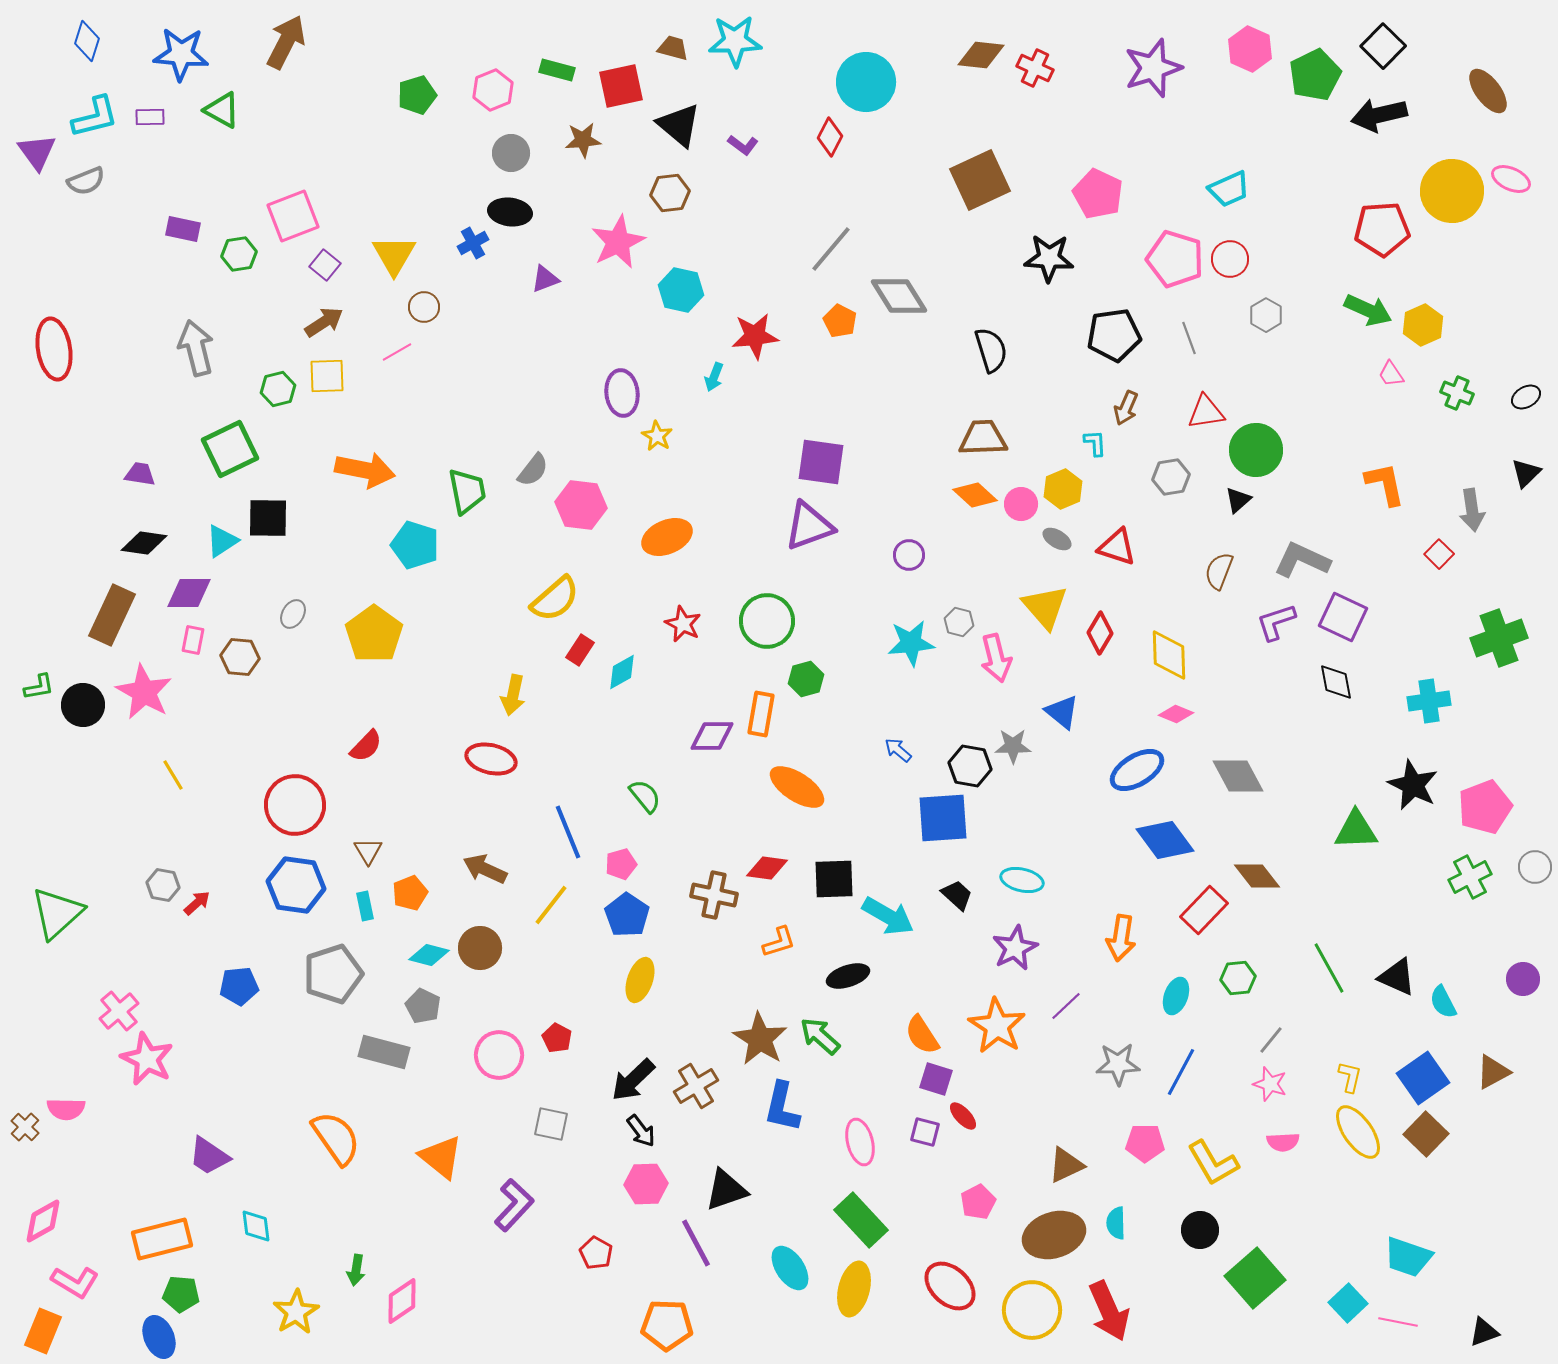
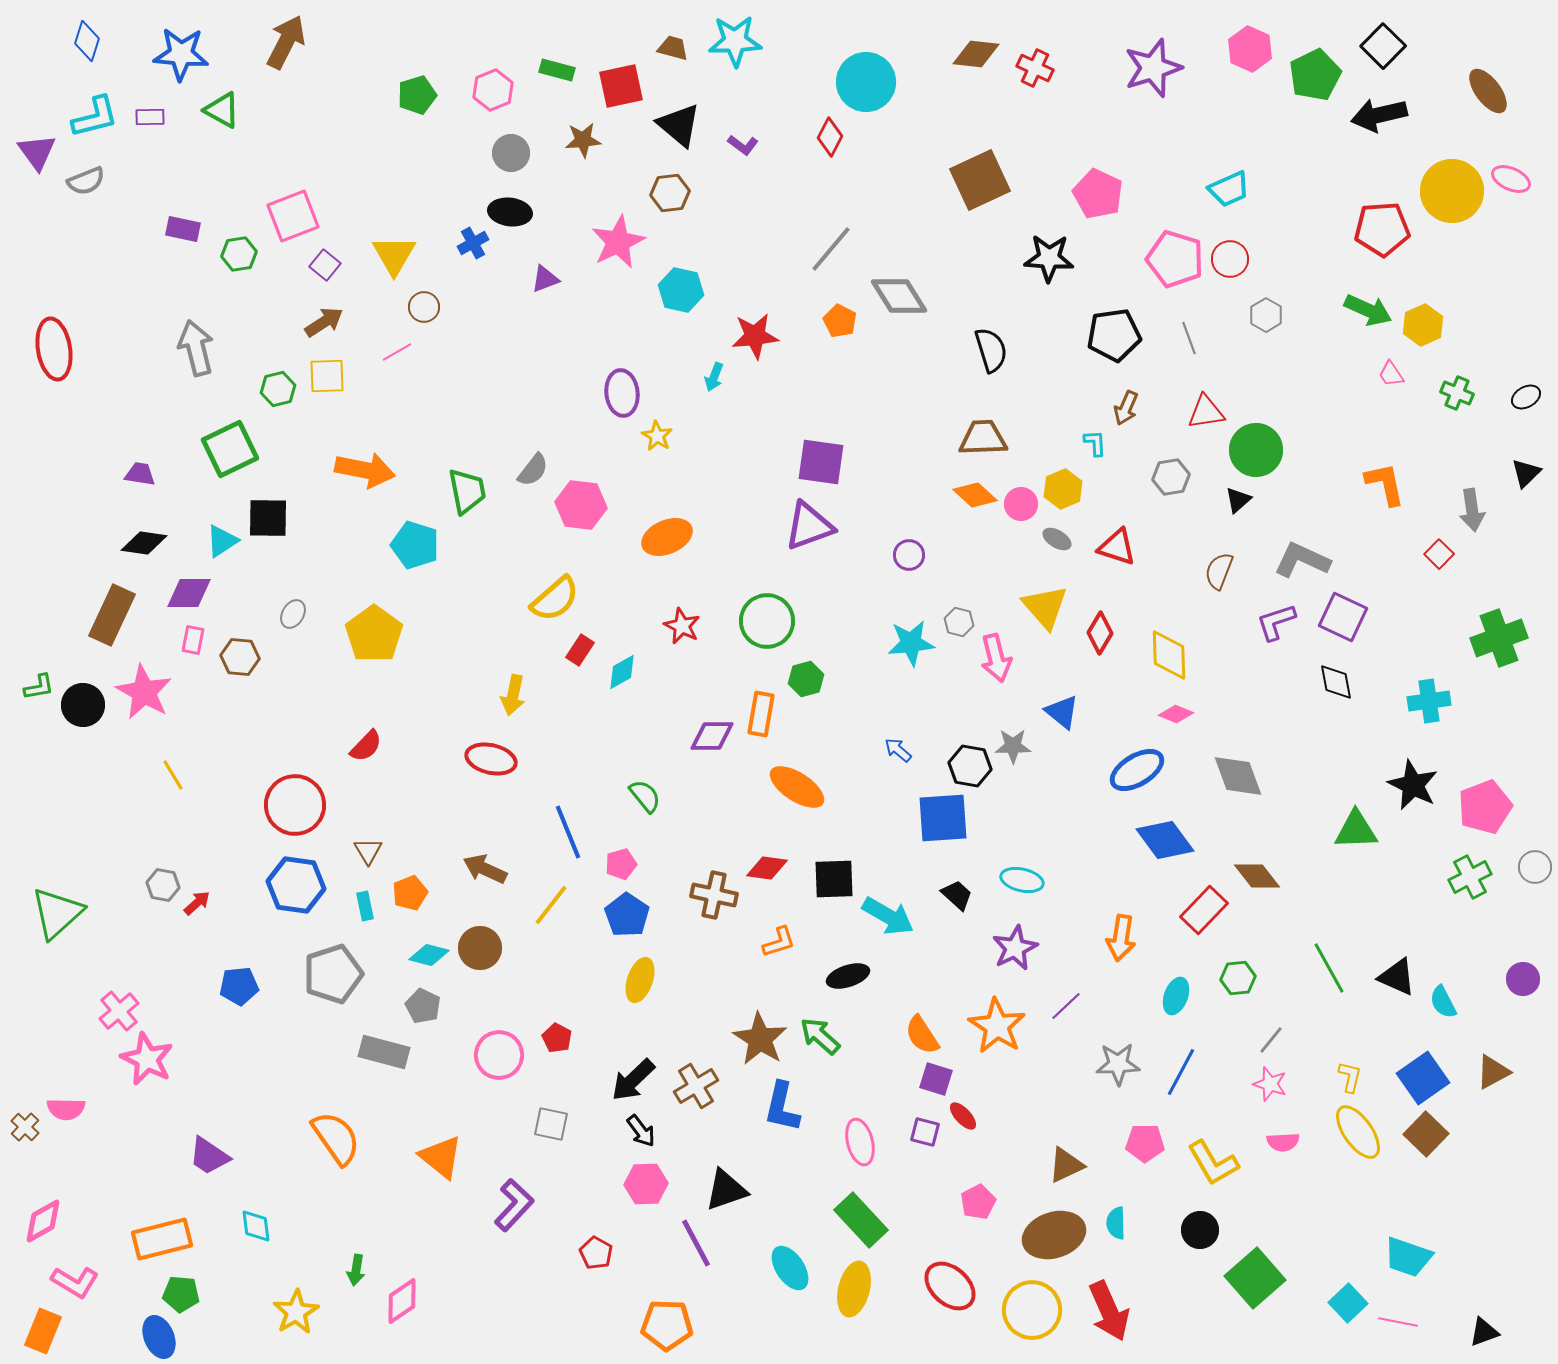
brown diamond at (981, 55): moved 5 px left, 1 px up
red star at (683, 624): moved 1 px left, 2 px down
gray diamond at (1238, 776): rotated 8 degrees clockwise
